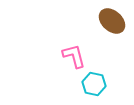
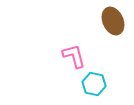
brown ellipse: moved 1 px right; rotated 24 degrees clockwise
